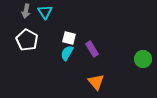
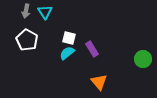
cyan semicircle: rotated 21 degrees clockwise
orange triangle: moved 3 px right
